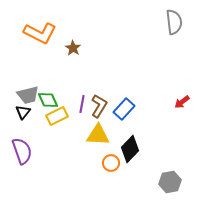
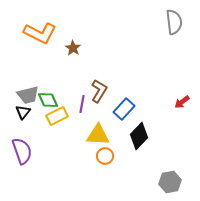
brown L-shape: moved 15 px up
black diamond: moved 9 px right, 13 px up
orange circle: moved 6 px left, 7 px up
